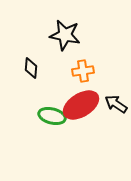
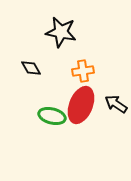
black star: moved 4 px left, 3 px up
black diamond: rotated 35 degrees counterclockwise
red ellipse: rotated 36 degrees counterclockwise
